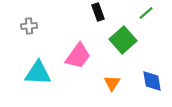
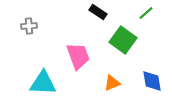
black rectangle: rotated 36 degrees counterclockwise
green square: rotated 12 degrees counterclockwise
pink trapezoid: rotated 56 degrees counterclockwise
cyan triangle: moved 5 px right, 10 px down
orange triangle: rotated 36 degrees clockwise
